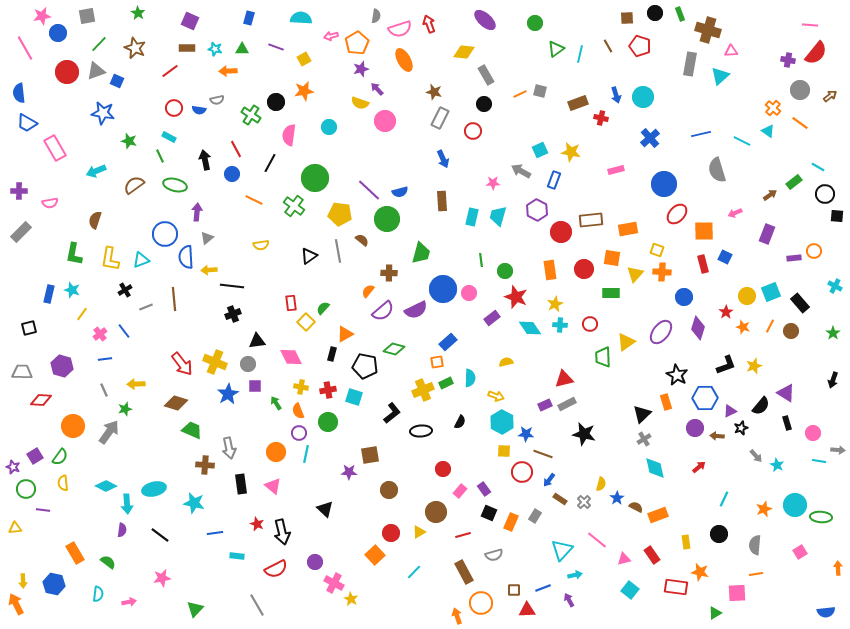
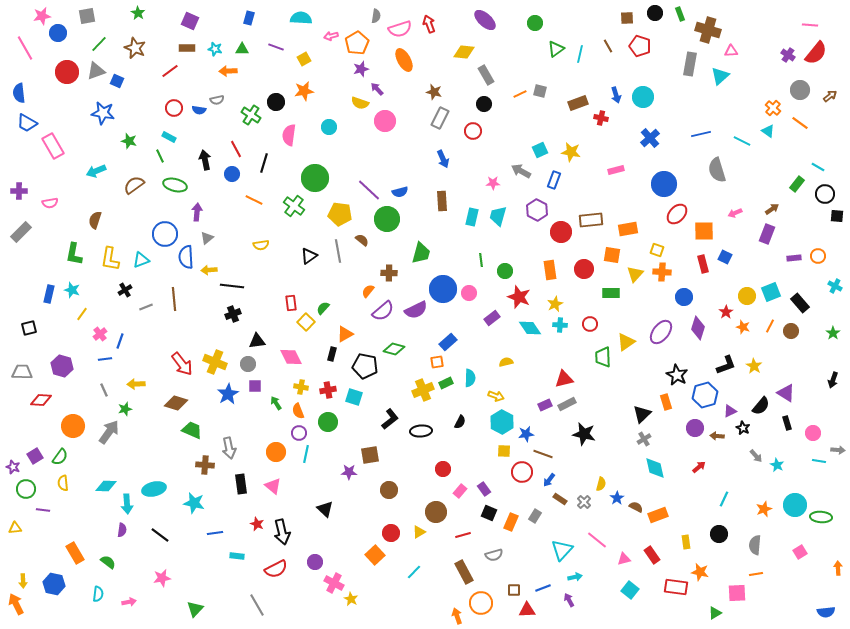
purple cross at (788, 60): moved 5 px up; rotated 24 degrees clockwise
pink rectangle at (55, 148): moved 2 px left, 2 px up
black line at (270, 163): moved 6 px left; rotated 12 degrees counterclockwise
green rectangle at (794, 182): moved 3 px right, 2 px down; rotated 14 degrees counterclockwise
brown arrow at (770, 195): moved 2 px right, 14 px down
orange circle at (814, 251): moved 4 px right, 5 px down
orange square at (612, 258): moved 3 px up
red star at (516, 297): moved 3 px right
blue line at (124, 331): moved 4 px left, 10 px down; rotated 56 degrees clockwise
yellow star at (754, 366): rotated 21 degrees counterclockwise
blue hexagon at (705, 398): moved 3 px up; rotated 15 degrees counterclockwise
black L-shape at (392, 413): moved 2 px left, 6 px down
black star at (741, 428): moved 2 px right; rotated 24 degrees counterclockwise
blue star at (526, 434): rotated 14 degrees counterclockwise
cyan diamond at (106, 486): rotated 25 degrees counterclockwise
cyan arrow at (575, 575): moved 2 px down
